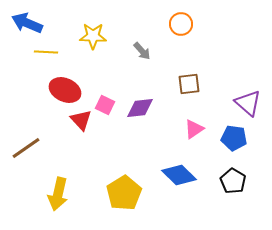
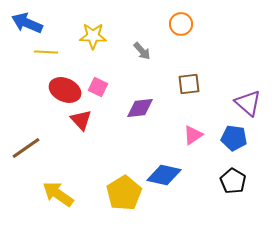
pink square: moved 7 px left, 18 px up
pink triangle: moved 1 px left, 6 px down
blue diamond: moved 15 px left; rotated 32 degrees counterclockwise
yellow arrow: rotated 112 degrees clockwise
